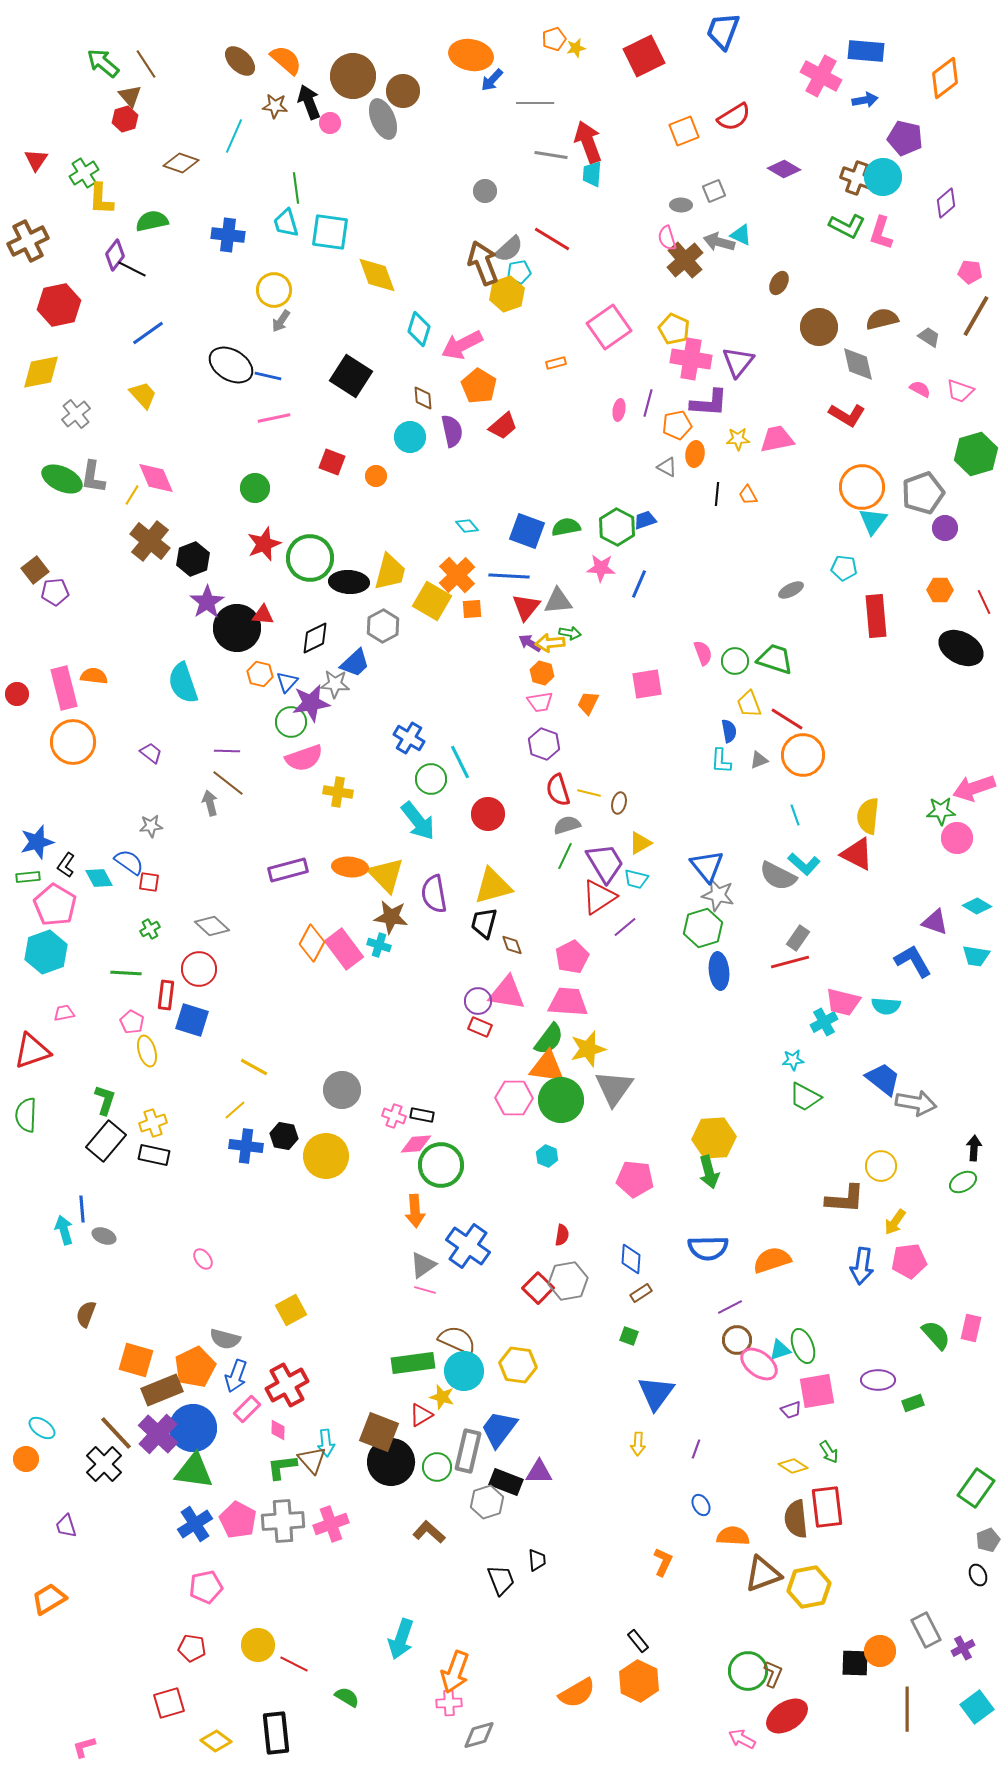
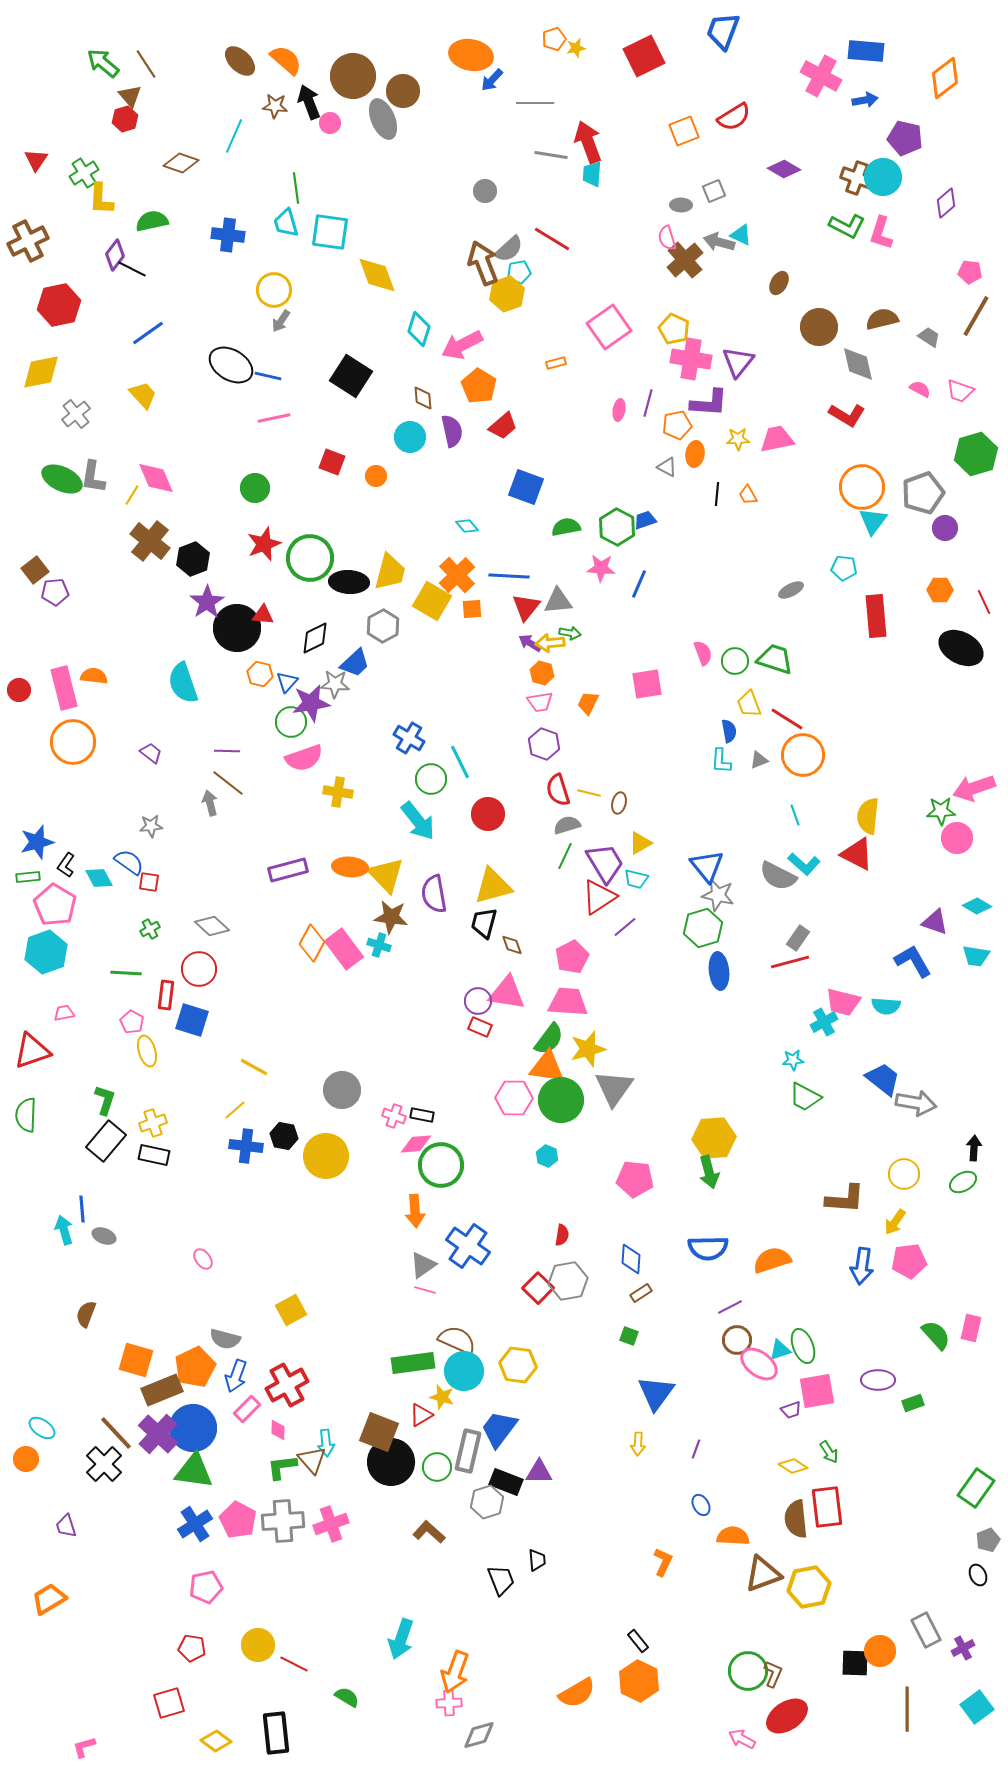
blue square at (527, 531): moved 1 px left, 44 px up
red circle at (17, 694): moved 2 px right, 4 px up
yellow circle at (881, 1166): moved 23 px right, 8 px down
